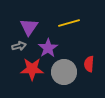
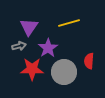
red semicircle: moved 3 px up
